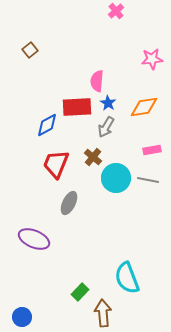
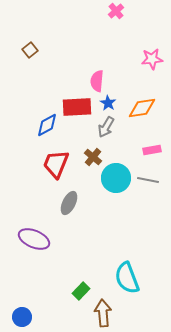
orange diamond: moved 2 px left, 1 px down
green rectangle: moved 1 px right, 1 px up
